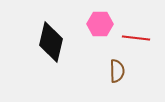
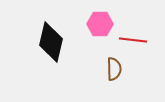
red line: moved 3 px left, 2 px down
brown semicircle: moved 3 px left, 2 px up
